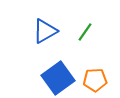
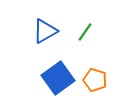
orange pentagon: rotated 20 degrees clockwise
